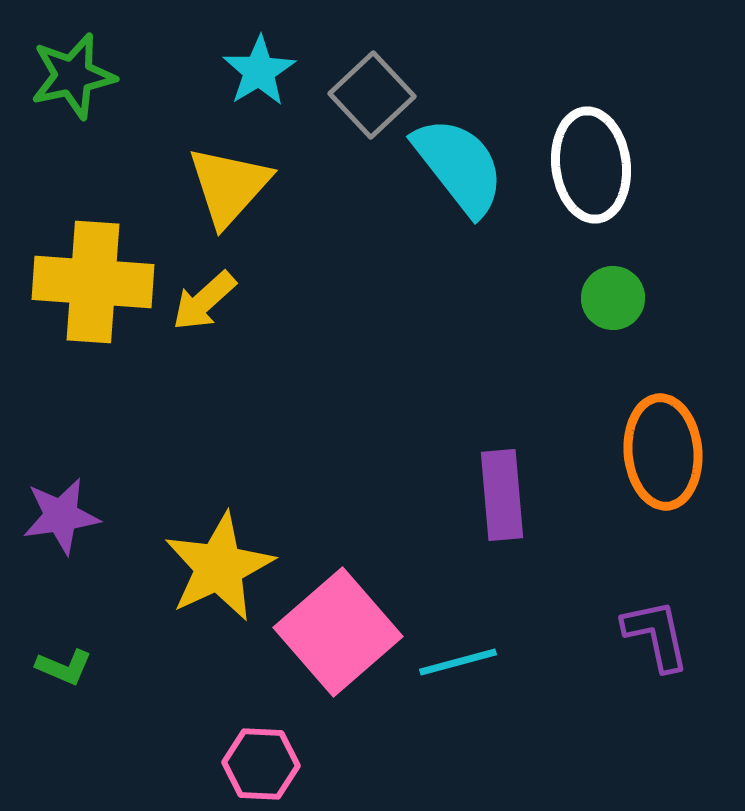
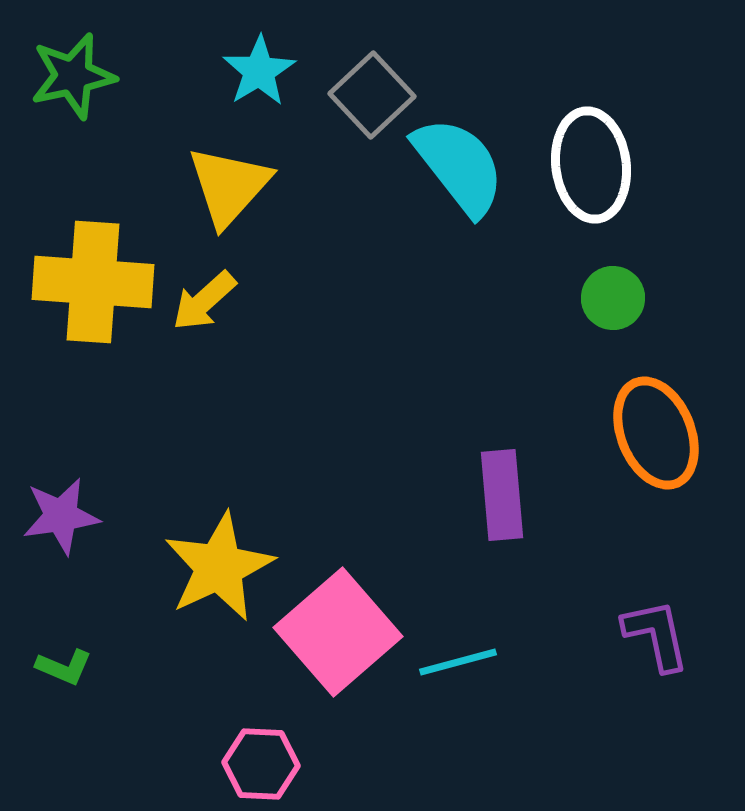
orange ellipse: moved 7 px left, 19 px up; rotated 17 degrees counterclockwise
